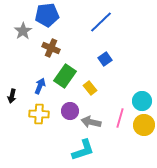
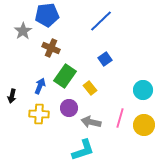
blue line: moved 1 px up
cyan circle: moved 1 px right, 11 px up
purple circle: moved 1 px left, 3 px up
